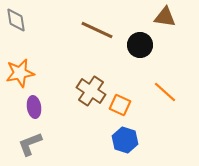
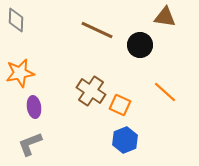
gray diamond: rotated 10 degrees clockwise
blue hexagon: rotated 20 degrees clockwise
